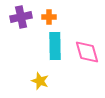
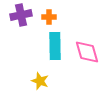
purple cross: moved 2 px up
